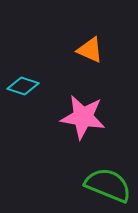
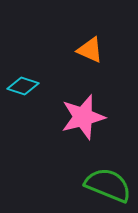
pink star: rotated 24 degrees counterclockwise
